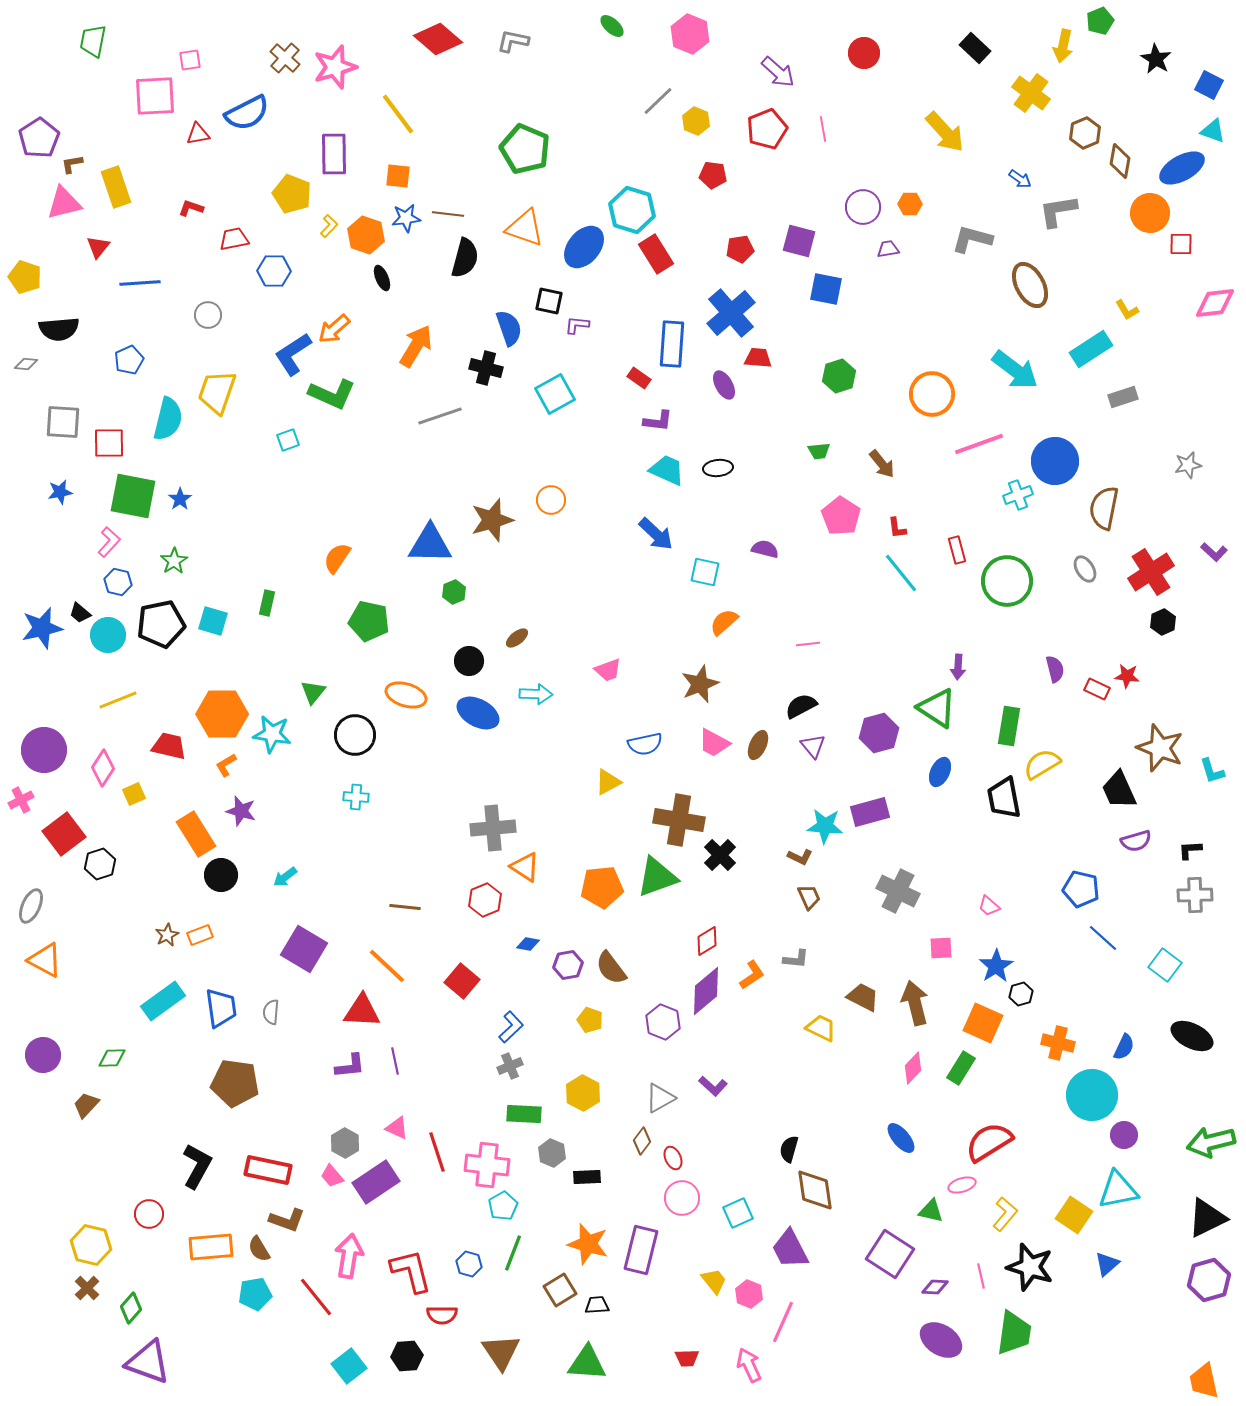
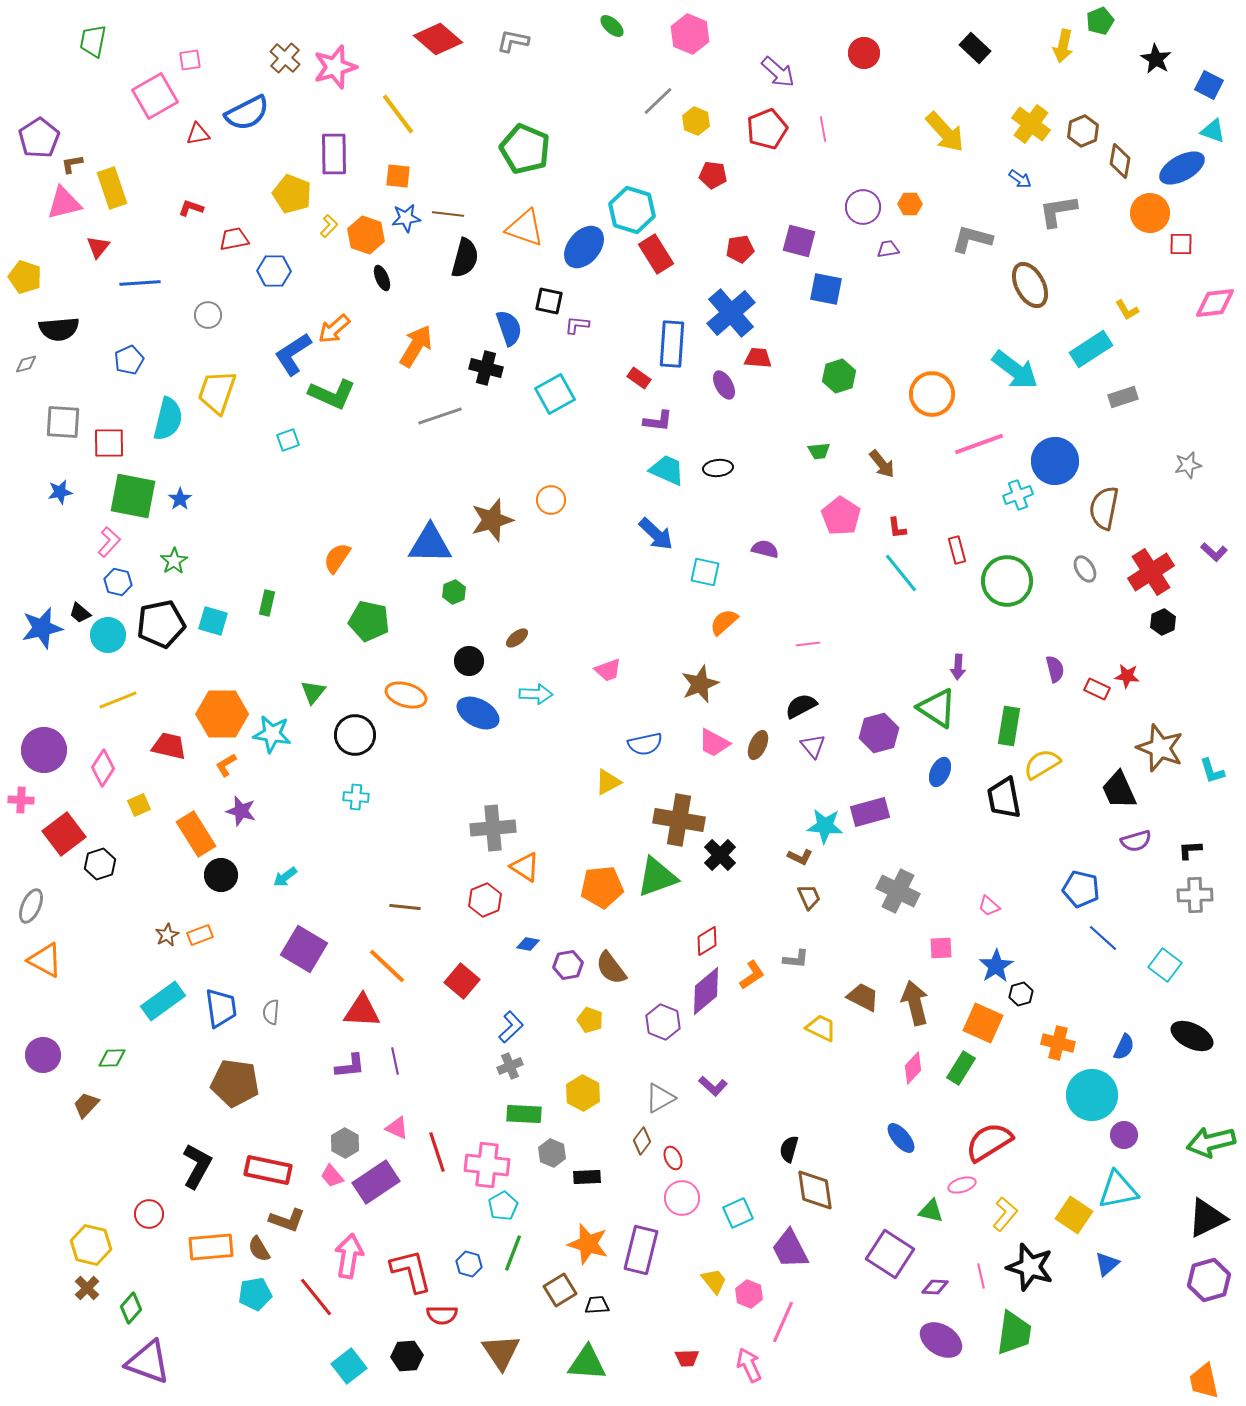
yellow cross at (1031, 93): moved 31 px down
pink square at (155, 96): rotated 27 degrees counterclockwise
brown hexagon at (1085, 133): moved 2 px left, 2 px up
yellow rectangle at (116, 187): moved 4 px left, 1 px down
gray diamond at (26, 364): rotated 20 degrees counterclockwise
yellow square at (134, 794): moved 5 px right, 11 px down
pink cross at (21, 800): rotated 30 degrees clockwise
